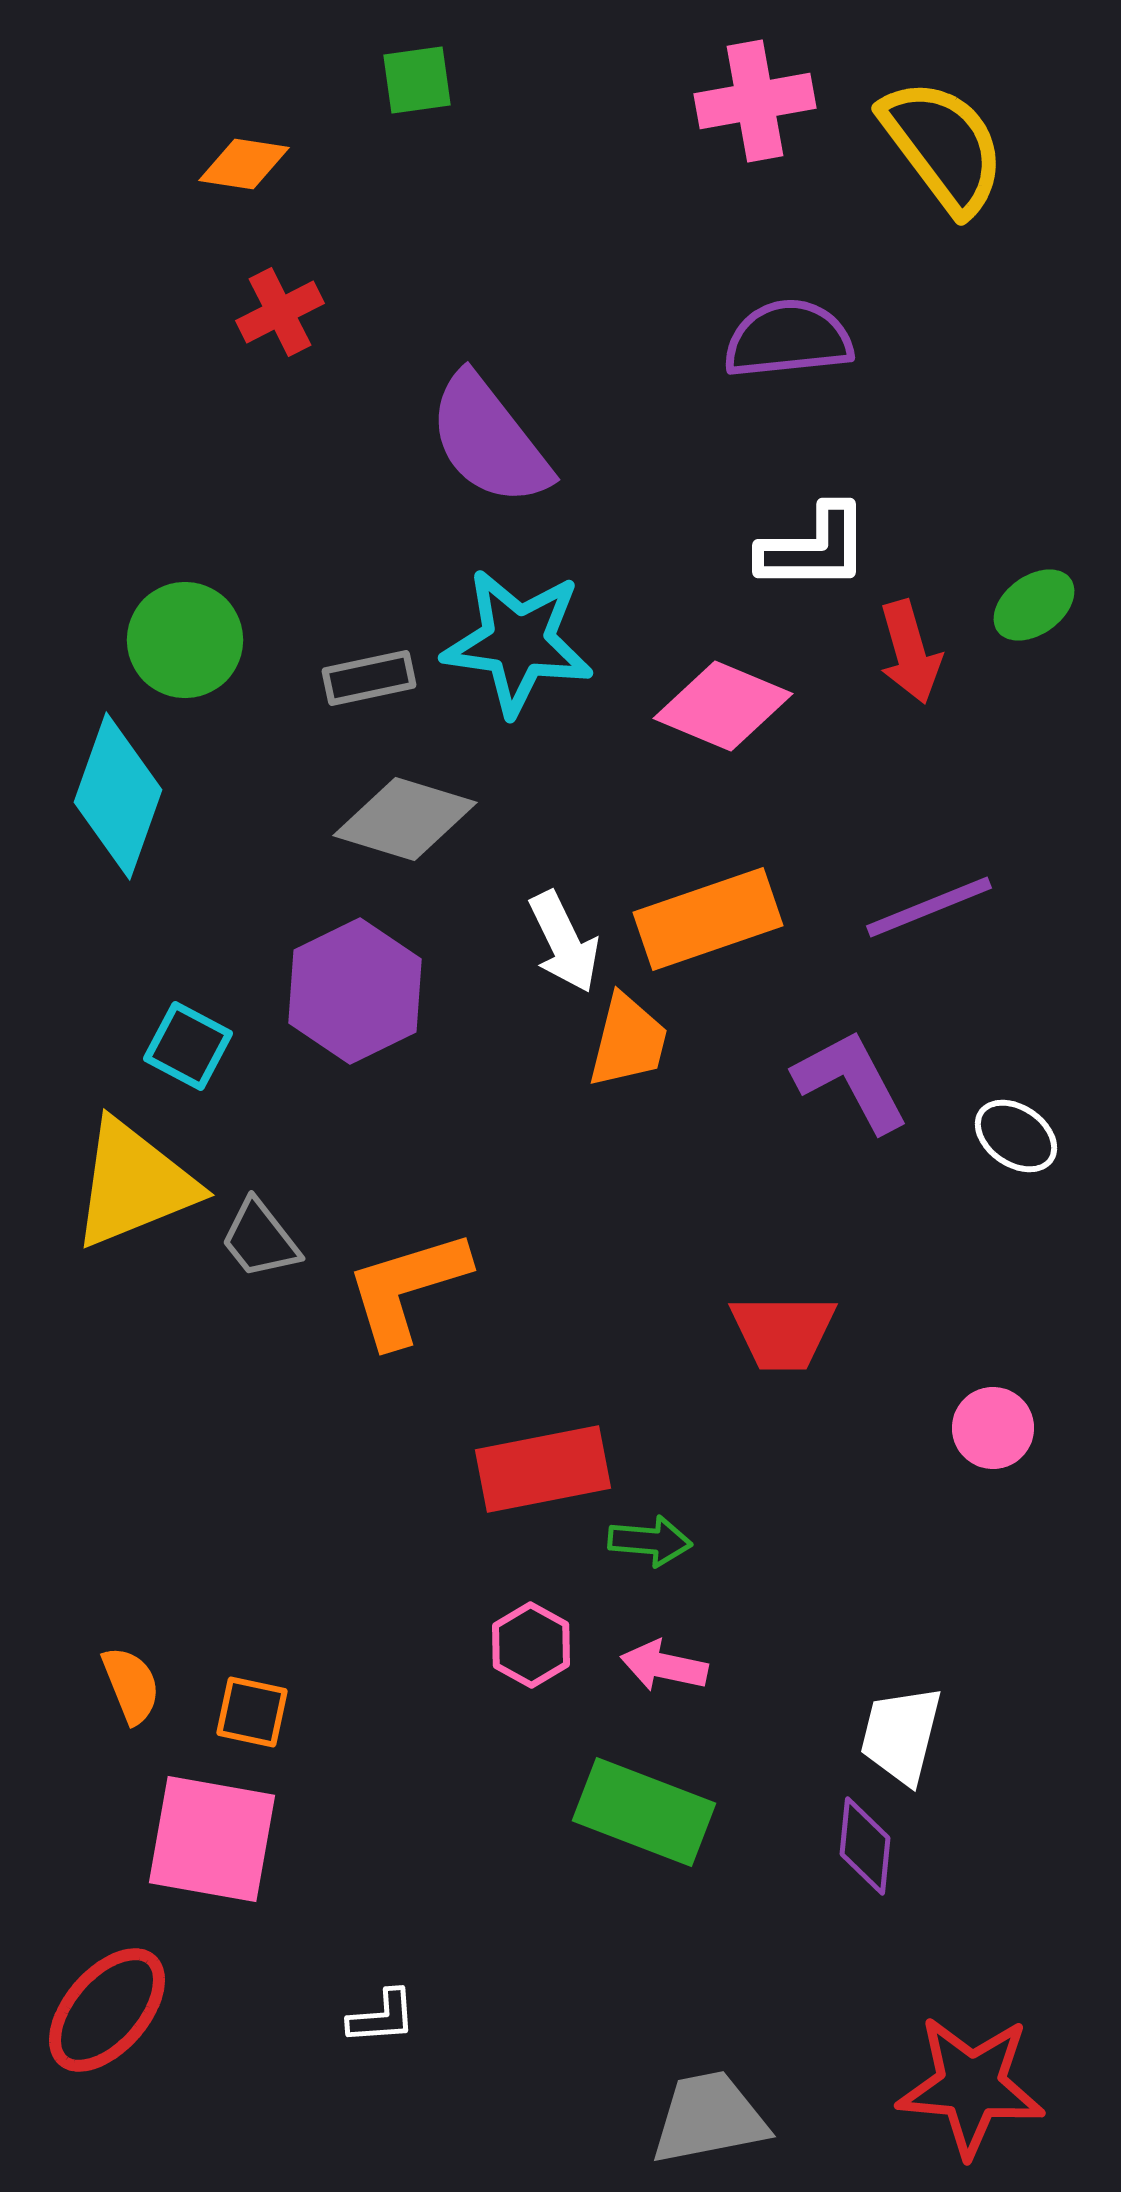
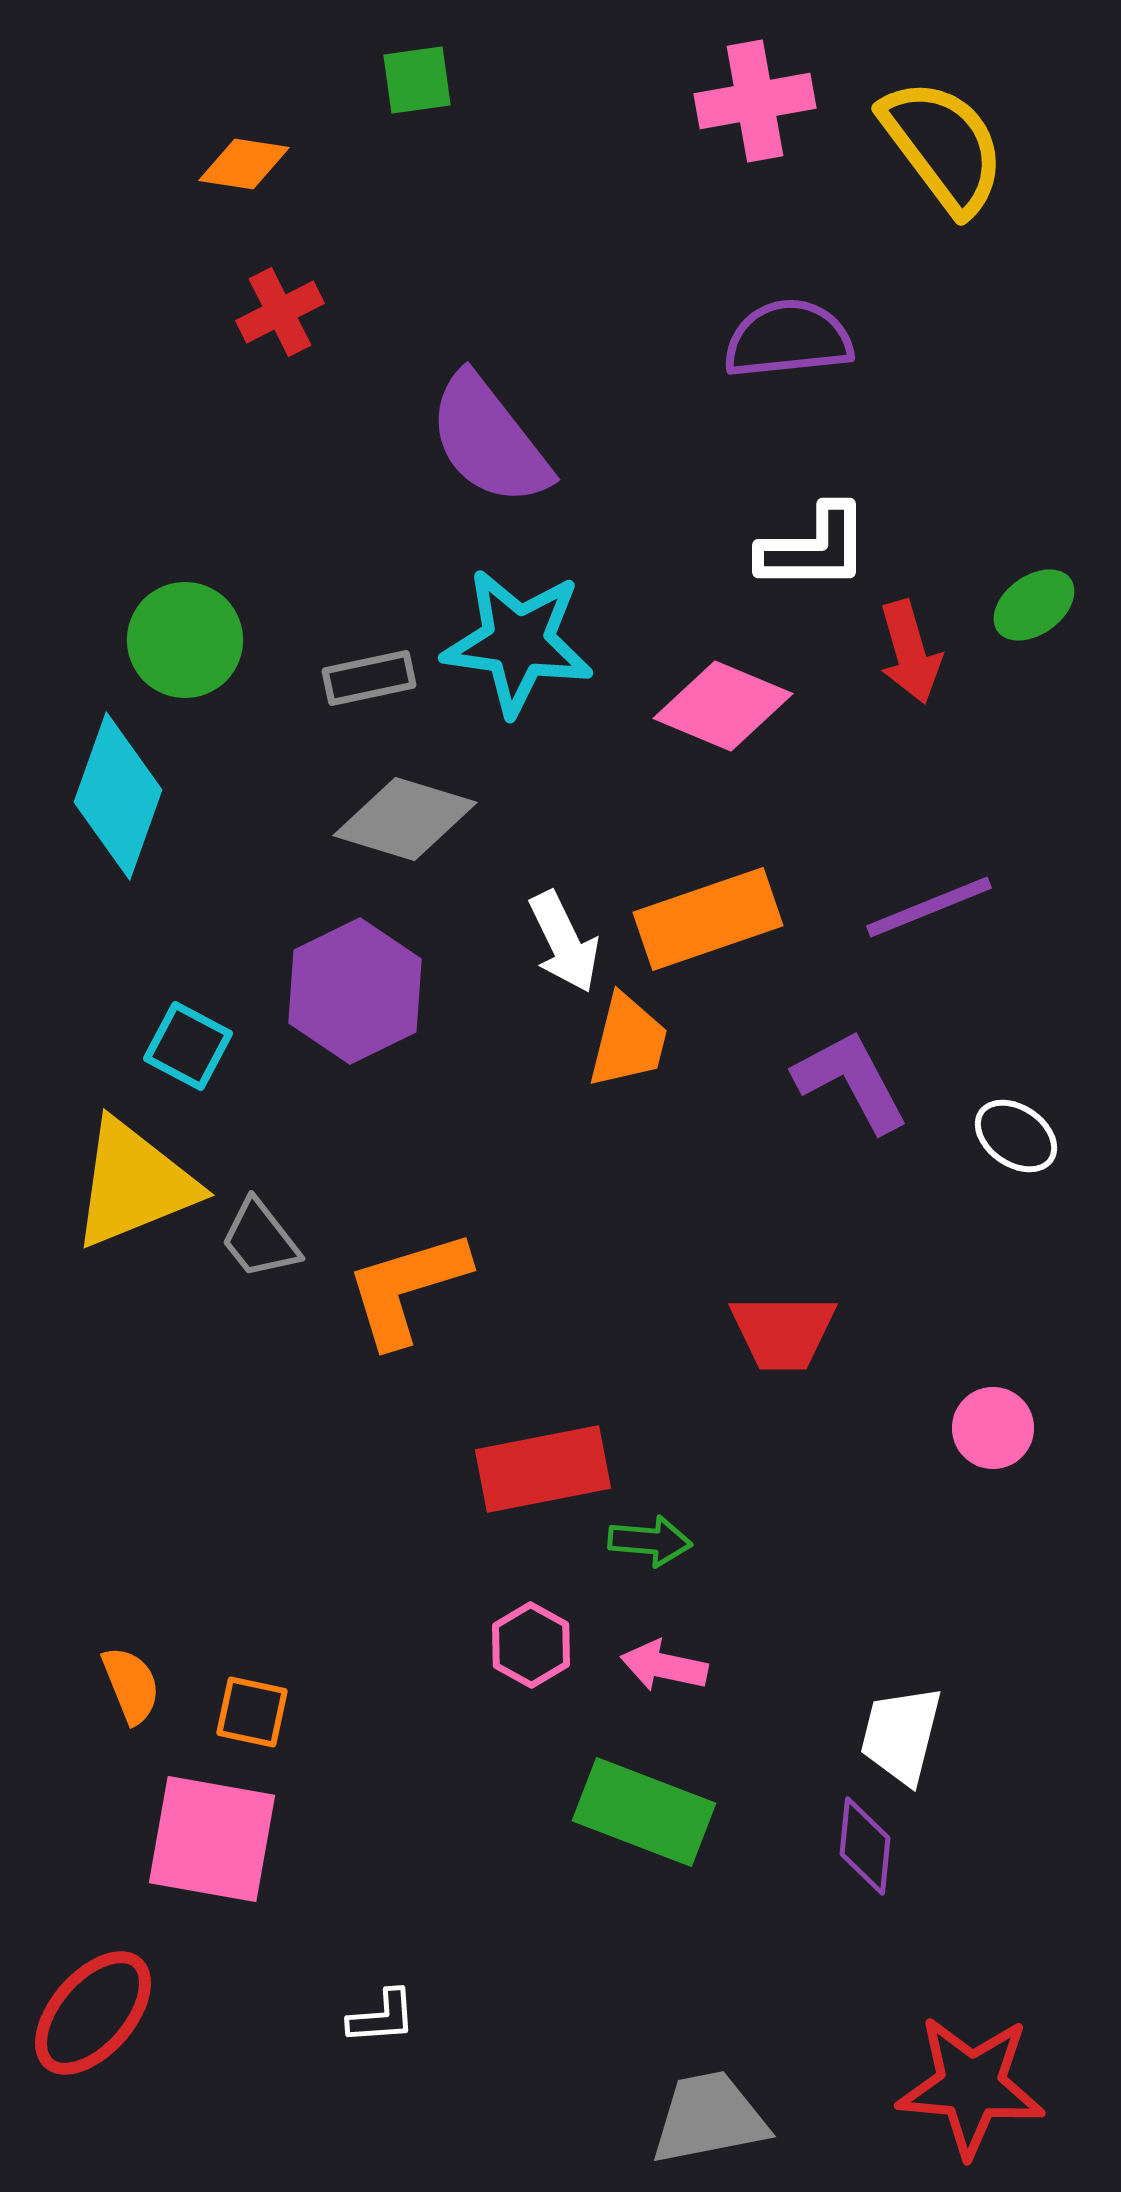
red ellipse at (107, 2010): moved 14 px left, 3 px down
